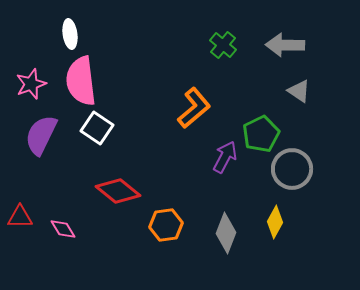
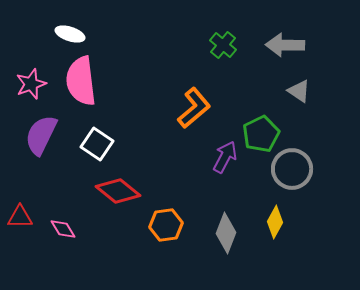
white ellipse: rotated 64 degrees counterclockwise
white square: moved 16 px down
